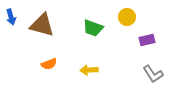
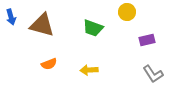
yellow circle: moved 5 px up
